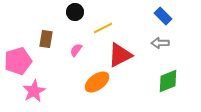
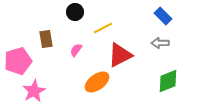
brown rectangle: rotated 18 degrees counterclockwise
